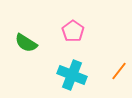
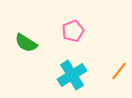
pink pentagon: rotated 15 degrees clockwise
cyan cross: rotated 36 degrees clockwise
